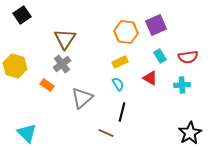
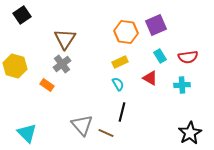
gray triangle: moved 27 px down; rotated 30 degrees counterclockwise
